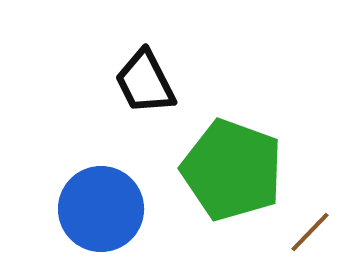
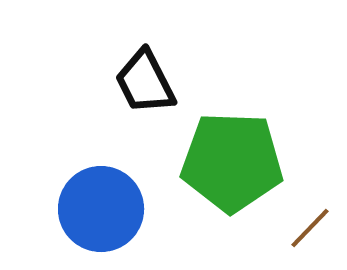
green pentagon: moved 8 px up; rotated 18 degrees counterclockwise
brown line: moved 4 px up
